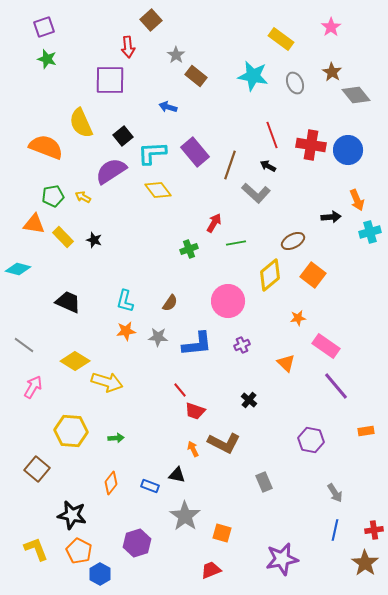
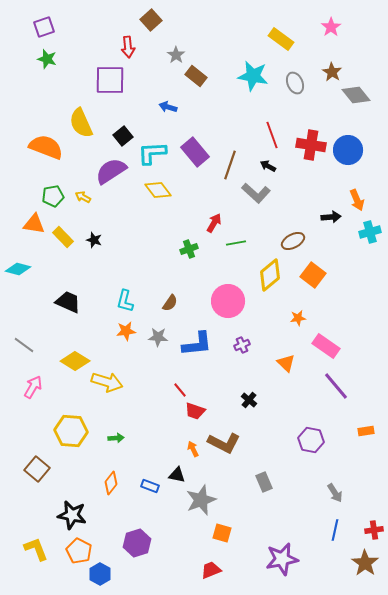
gray star at (185, 516): moved 16 px right, 16 px up; rotated 16 degrees clockwise
